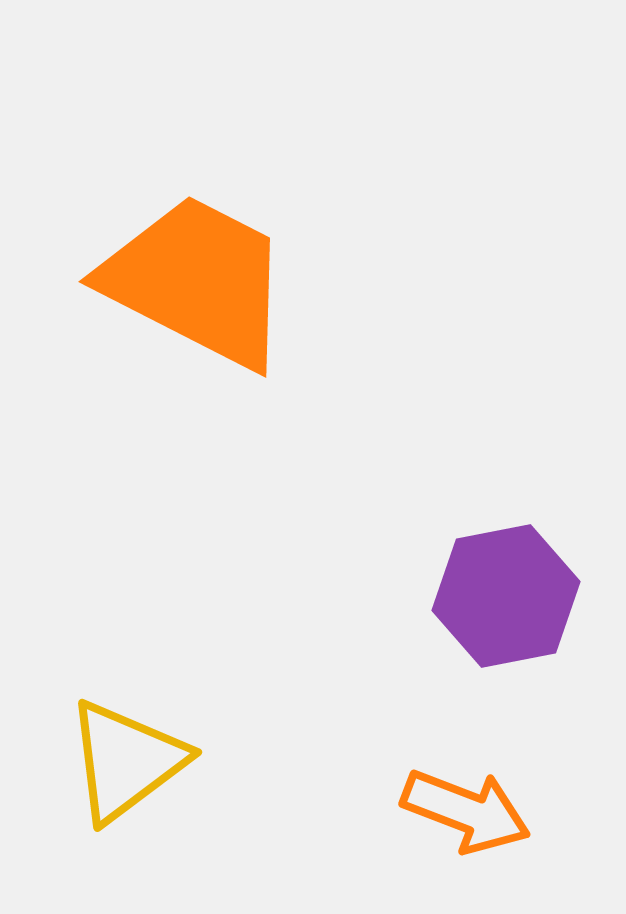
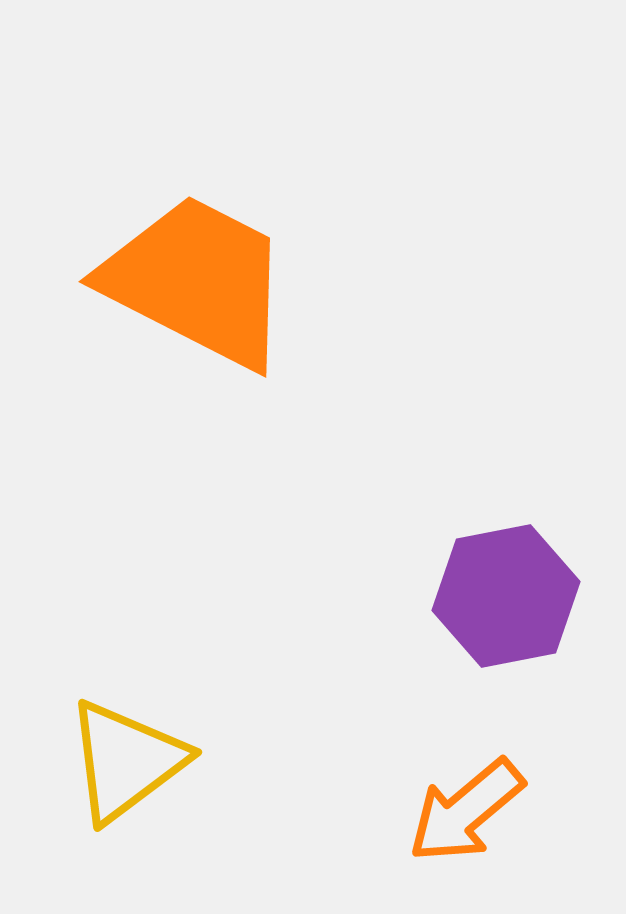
orange arrow: rotated 119 degrees clockwise
